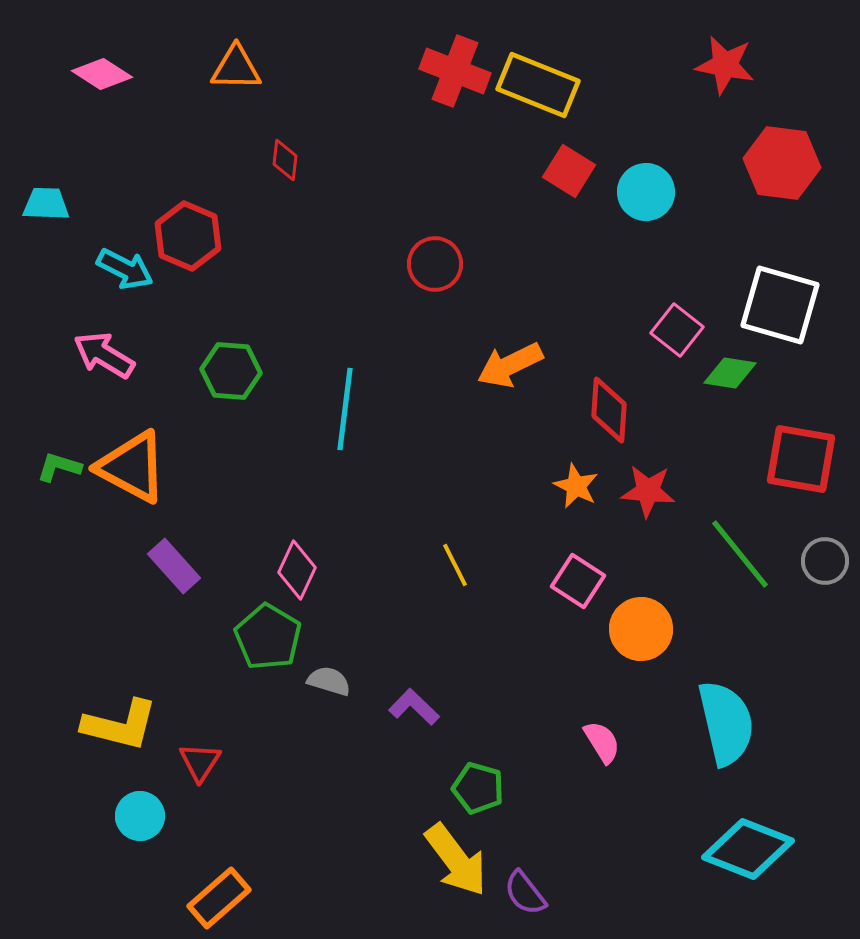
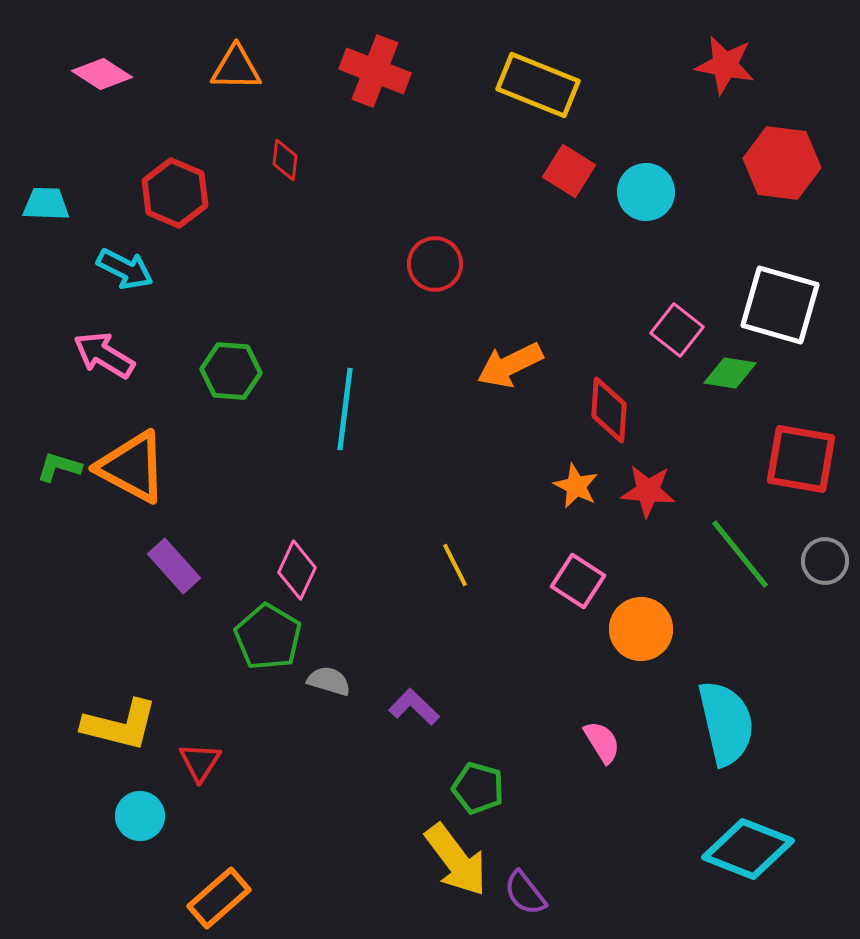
red cross at (455, 71): moved 80 px left
red hexagon at (188, 236): moved 13 px left, 43 px up
